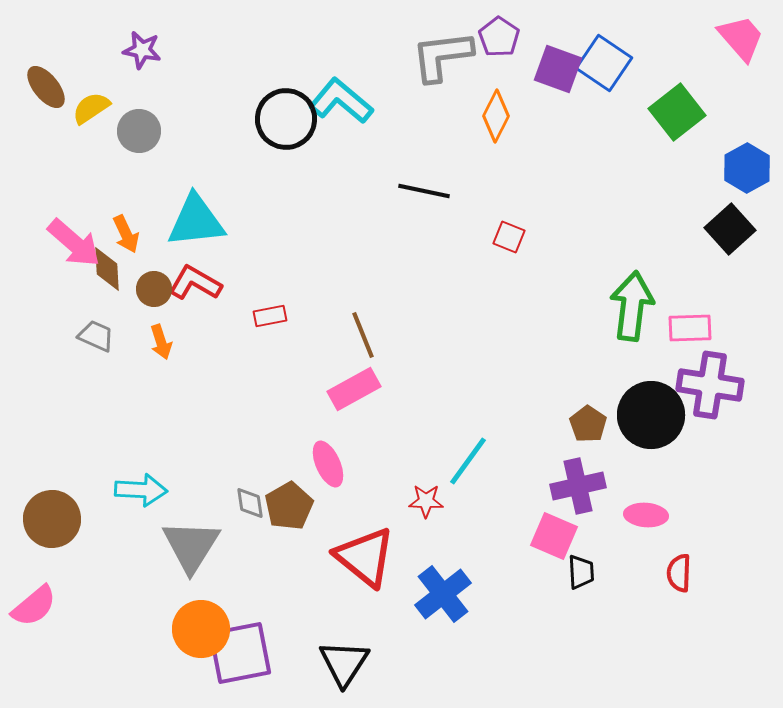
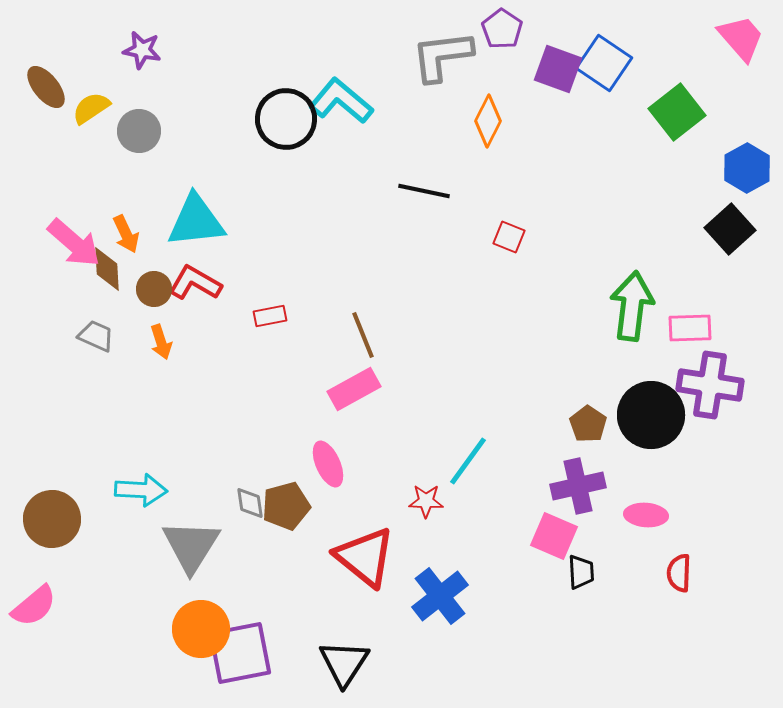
purple pentagon at (499, 37): moved 3 px right, 8 px up
orange diamond at (496, 116): moved 8 px left, 5 px down
brown pentagon at (289, 506): moved 3 px left; rotated 15 degrees clockwise
blue cross at (443, 594): moved 3 px left, 2 px down
